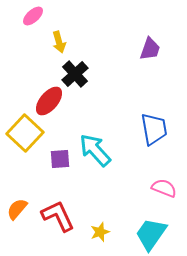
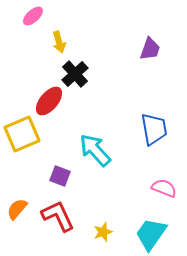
yellow square: moved 3 px left, 1 px down; rotated 24 degrees clockwise
purple square: moved 17 px down; rotated 25 degrees clockwise
yellow star: moved 3 px right
